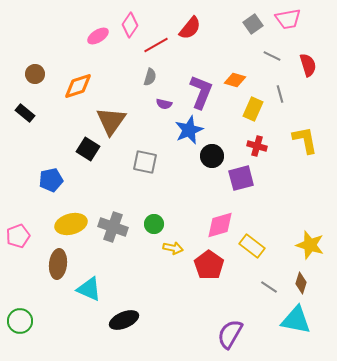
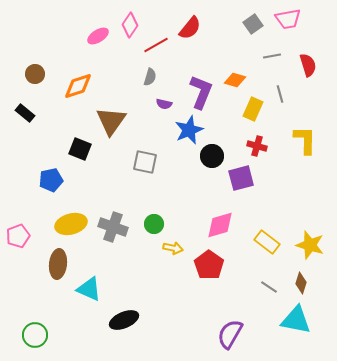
gray line at (272, 56): rotated 36 degrees counterclockwise
yellow L-shape at (305, 140): rotated 12 degrees clockwise
black square at (88, 149): moved 8 px left; rotated 10 degrees counterclockwise
yellow rectangle at (252, 246): moved 15 px right, 4 px up
green circle at (20, 321): moved 15 px right, 14 px down
